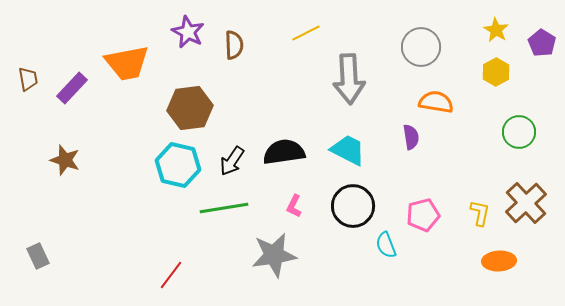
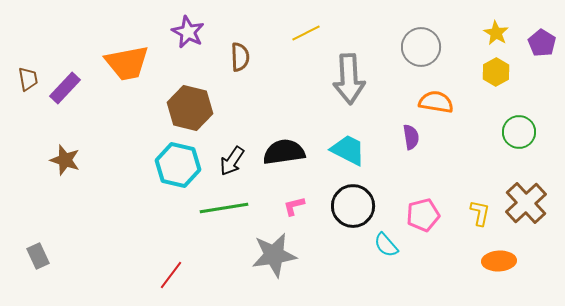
yellow star: moved 3 px down
brown semicircle: moved 6 px right, 12 px down
purple rectangle: moved 7 px left
brown hexagon: rotated 21 degrees clockwise
pink L-shape: rotated 50 degrees clockwise
cyan semicircle: rotated 20 degrees counterclockwise
